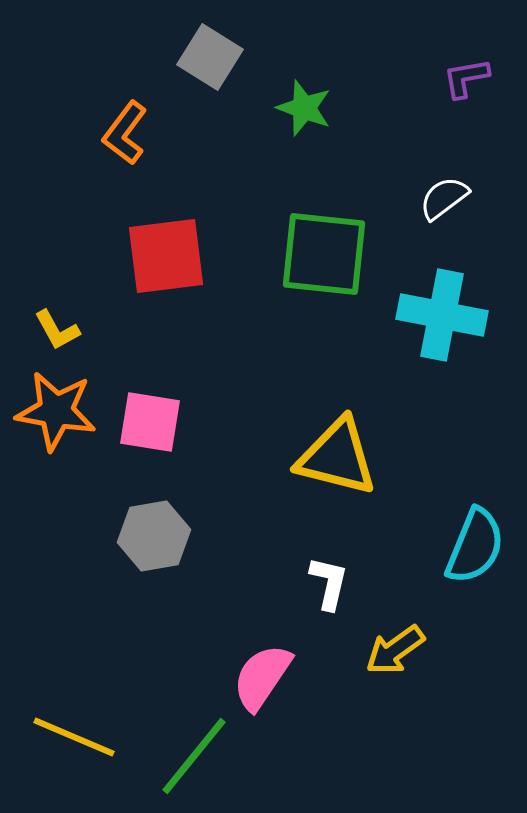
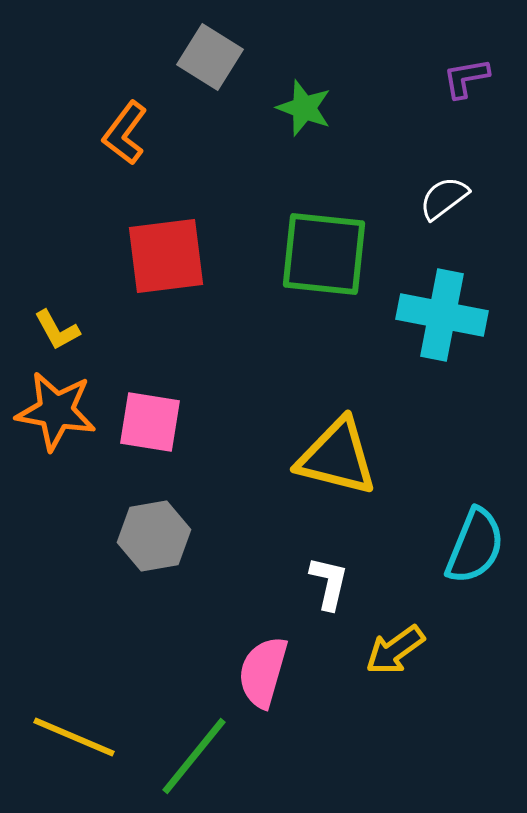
pink semicircle: moved 1 px right, 5 px up; rotated 18 degrees counterclockwise
